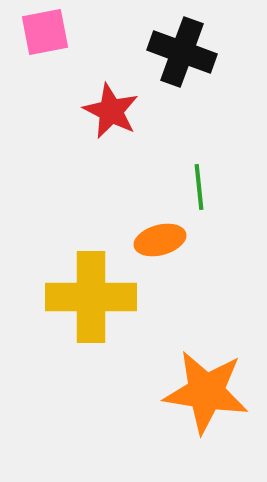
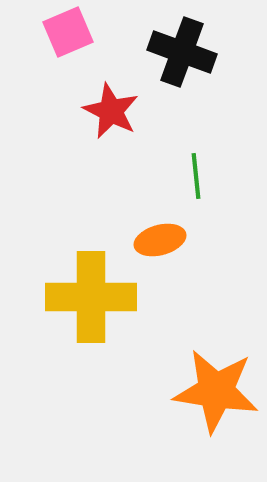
pink square: moved 23 px right; rotated 12 degrees counterclockwise
green line: moved 3 px left, 11 px up
orange star: moved 10 px right, 1 px up
